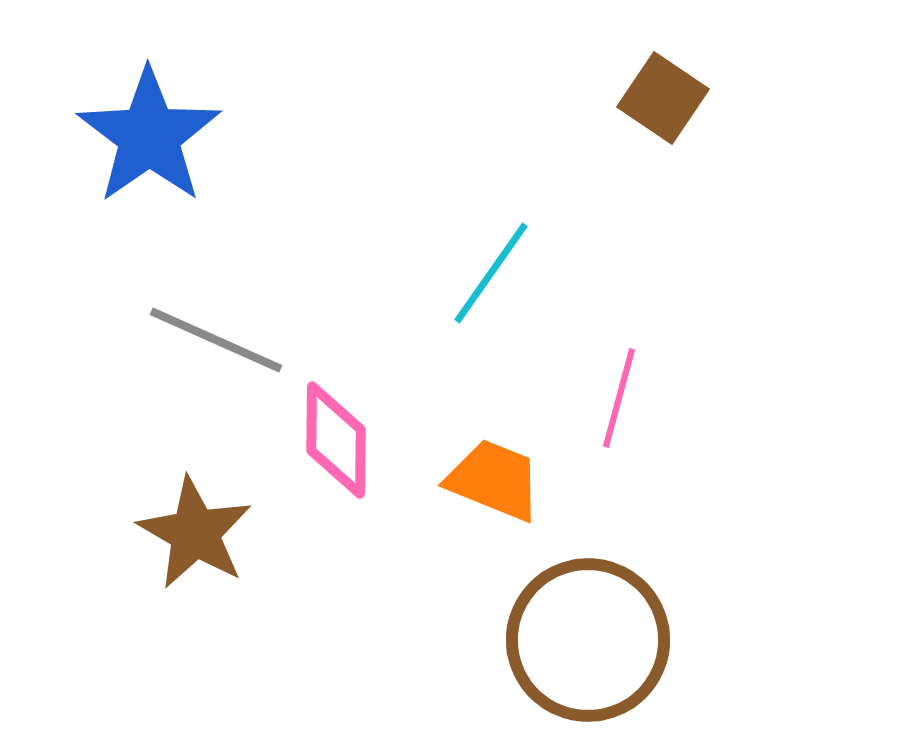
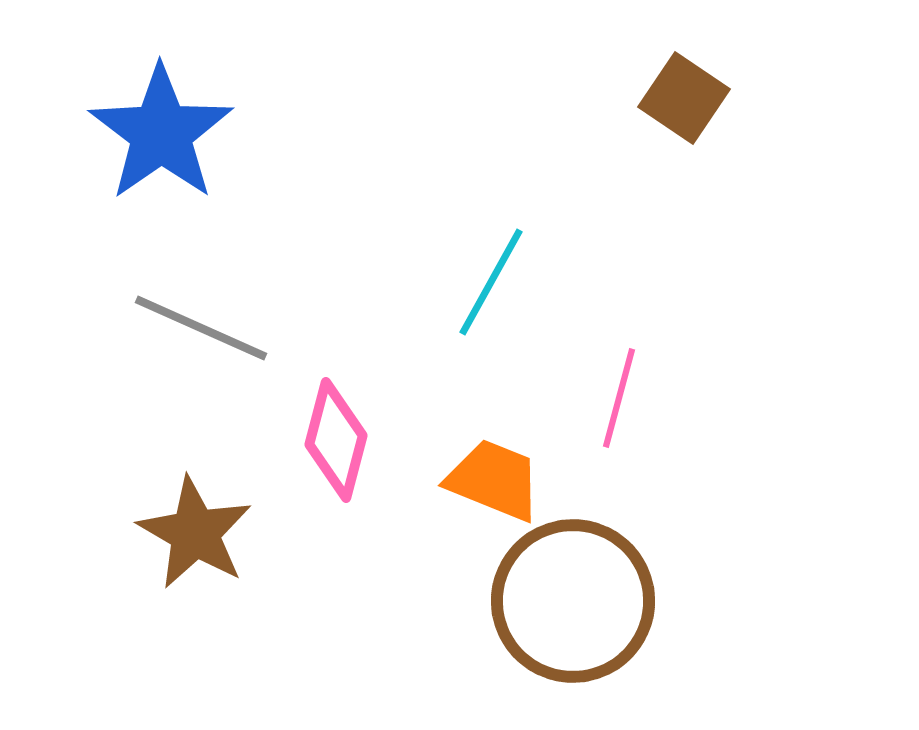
brown square: moved 21 px right
blue star: moved 12 px right, 3 px up
cyan line: moved 9 px down; rotated 6 degrees counterclockwise
gray line: moved 15 px left, 12 px up
pink diamond: rotated 14 degrees clockwise
brown circle: moved 15 px left, 39 px up
